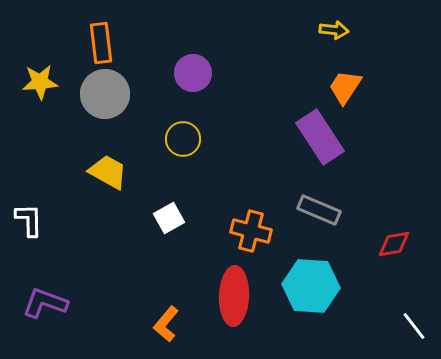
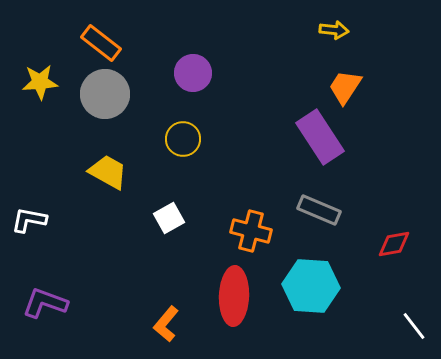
orange rectangle: rotated 45 degrees counterclockwise
white L-shape: rotated 78 degrees counterclockwise
